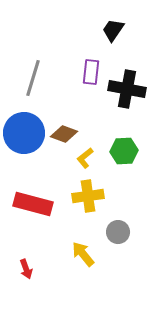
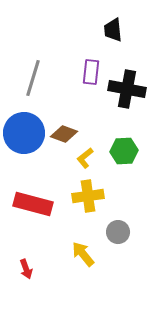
black trapezoid: rotated 40 degrees counterclockwise
